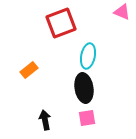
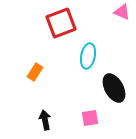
orange rectangle: moved 6 px right, 2 px down; rotated 18 degrees counterclockwise
black ellipse: moved 30 px right; rotated 20 degrees counterclockwise
pink square: moved 3 px right
